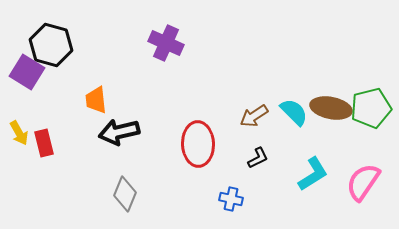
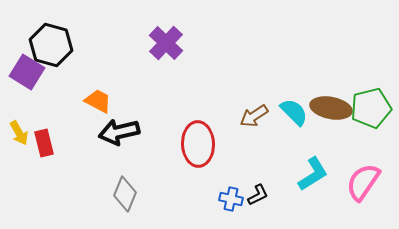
purple cross: rotated 20 degrees clockwise
orange trapezoid: moved 2 px right, 1 px down; rotated 124 degrees clockwise
black L-shape: moved 37 px down
